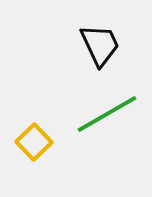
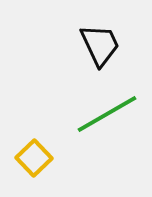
yellow square: moved 16 px down
